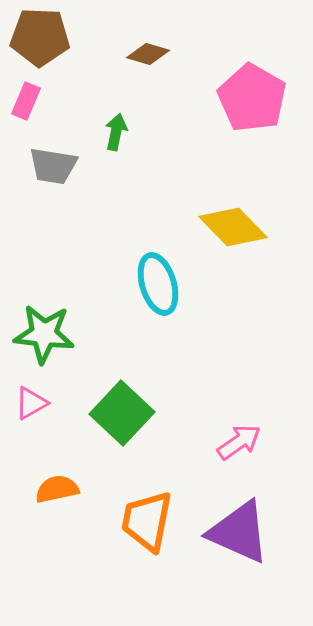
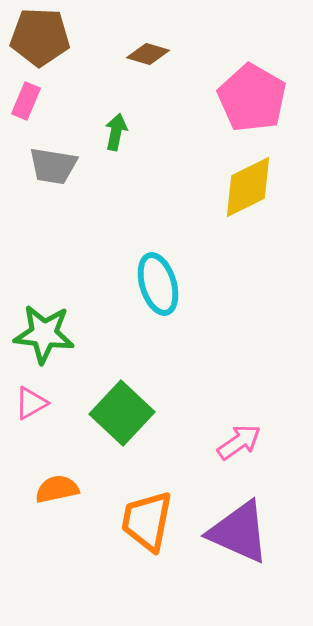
yellow diamond: moved 15 px right, 40 px up; rotated 72 degrees counterclockwise
